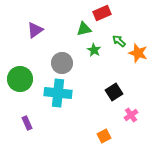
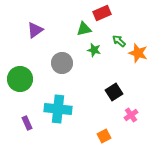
green star: rotated 16 degrees counterclockwise
cyan cross: moved 16 px down
